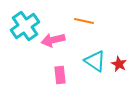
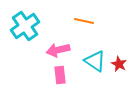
pink arrow: moved 5 px right, 10 px down
